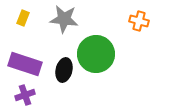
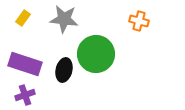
yellow rectangle: rotated 14 degrees clockwise
